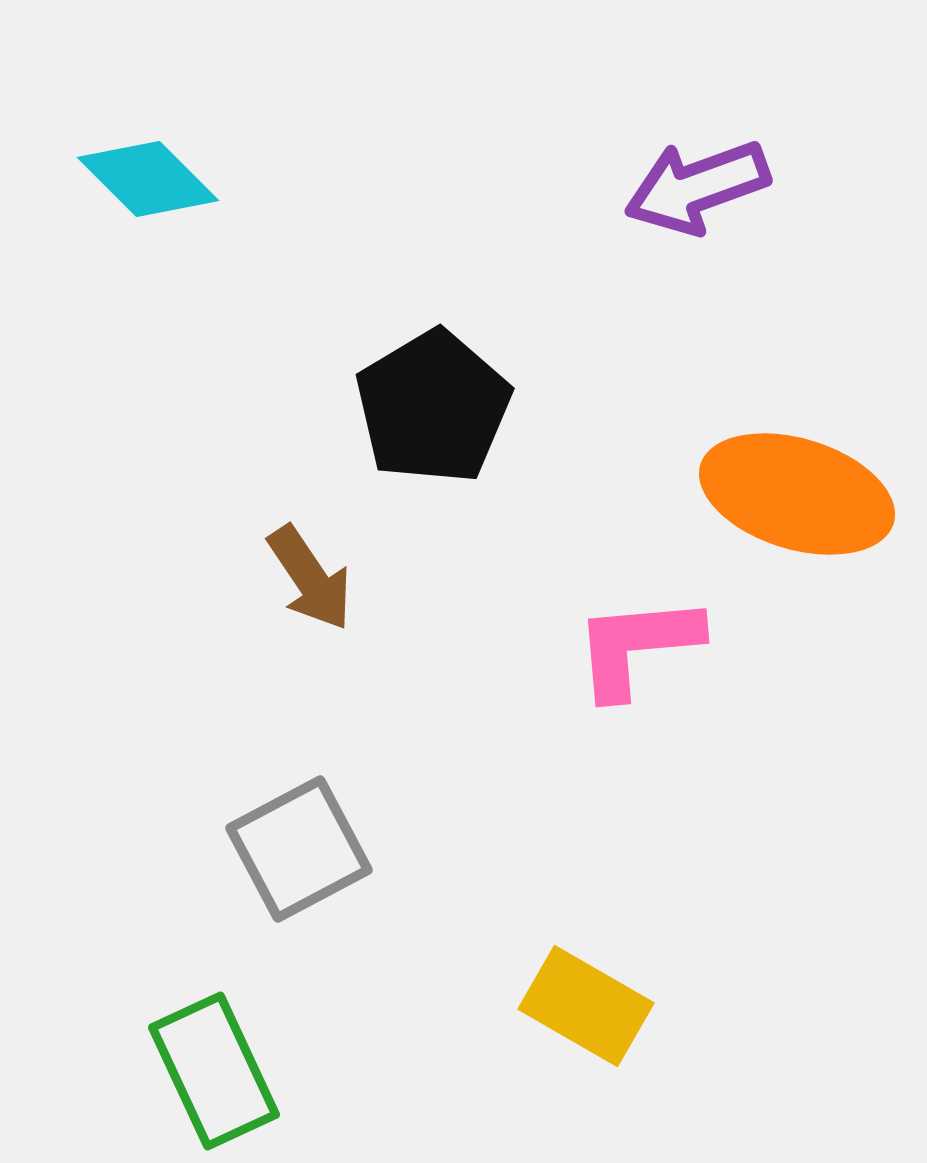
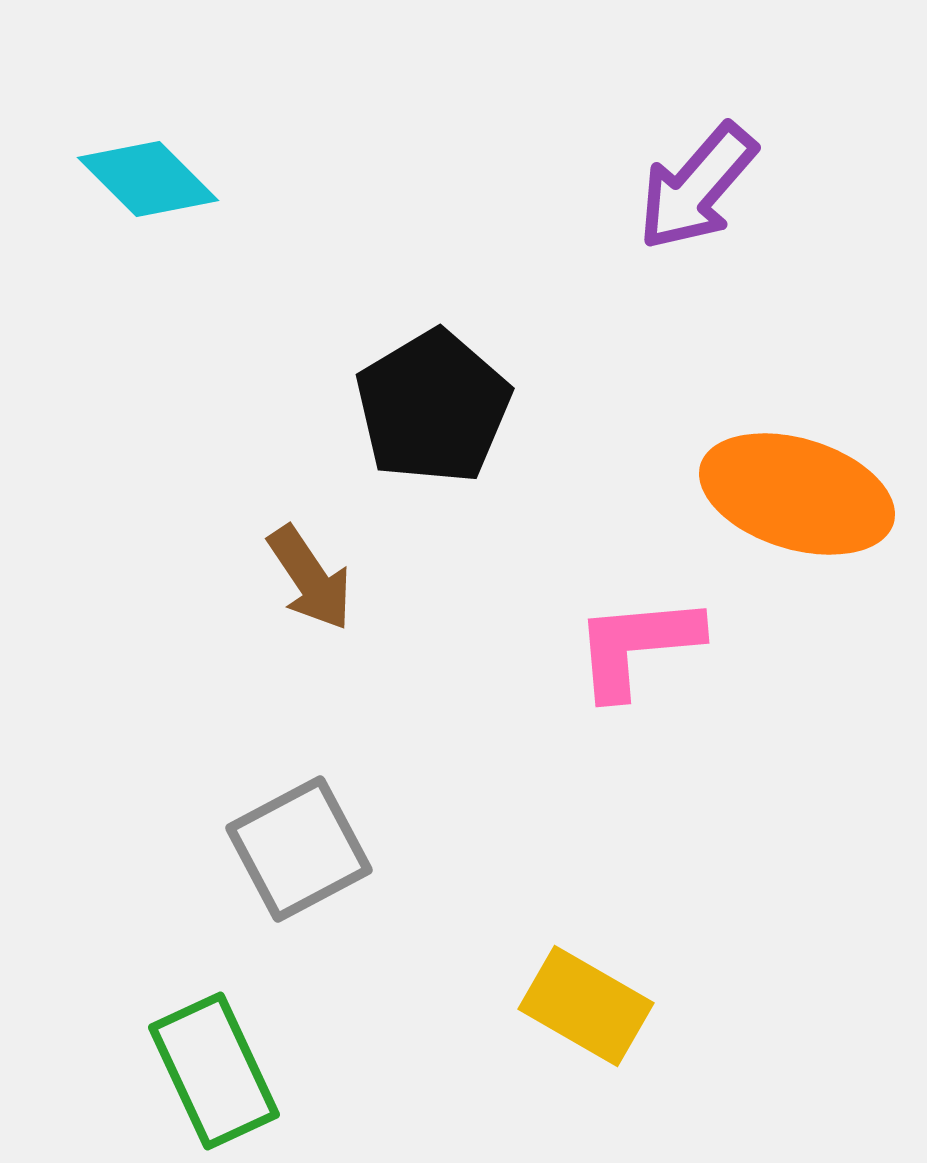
purple arrow: rotated 29 degrees counterclockwise
